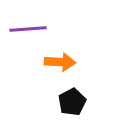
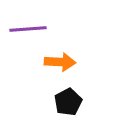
black pentagon: moved 4 px left
